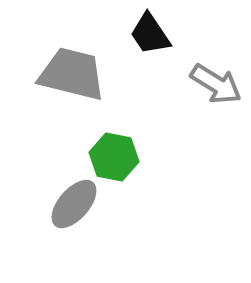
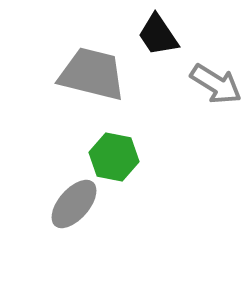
black trapezoid: moved 8 px right, 1 px down
gray trapezoid: moved 20 px right
